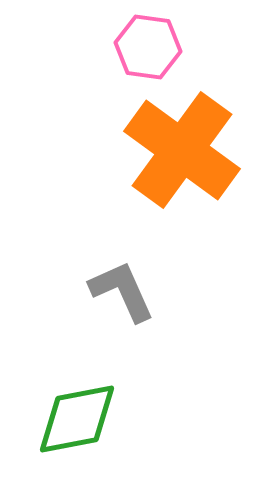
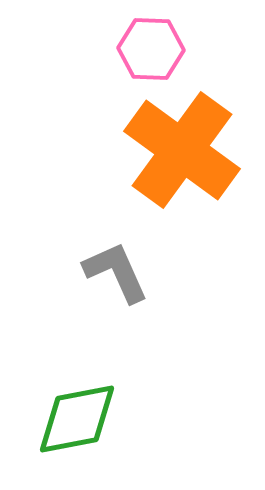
pink hexagon: moved 3 px right, 2 px down; rotated 6 degrees counterclockwise
gray L-shape: moved 6 px left, 19 px up
